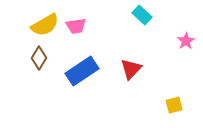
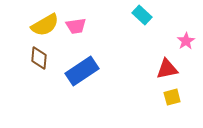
brown diamond: rotated 25 degrees counterclockwise
red triangle: moved 36 px right; rotated 35 degrees clockwise
yellow square: moved 2 px left, 8 px up
